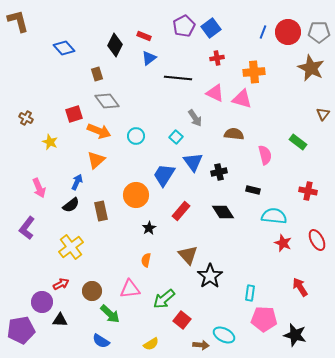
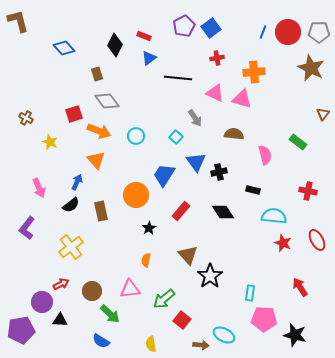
orange triangle at (96, 160): rotated 30 degrees counterclockwise
blue triangle at (193, 162): moved 3 px right
yellow semicircle at (151, 344): rotated 112 degrees clockwise
